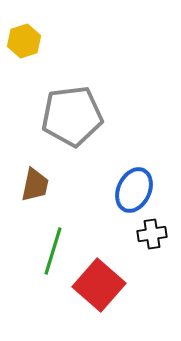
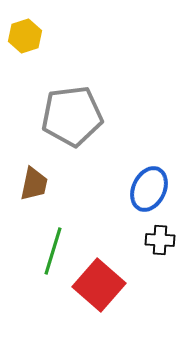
yellow hexagon: moved 1 px right, 5 px up
brown trapezoid: moved 1 px left, 1 px up
blue ellipse: moved 15 px right, 1 px up
black cross: moved 8 px right, 6 px down; rotated 12 degrees clockwise
